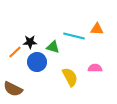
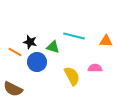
orange triangle: moved 9 px right, 12 px down
black star: rotated 16 degrees clockwise
orange line: rotated 72 degrees clockwise
yellow semicircle: moved 2 px right, 1 px up
